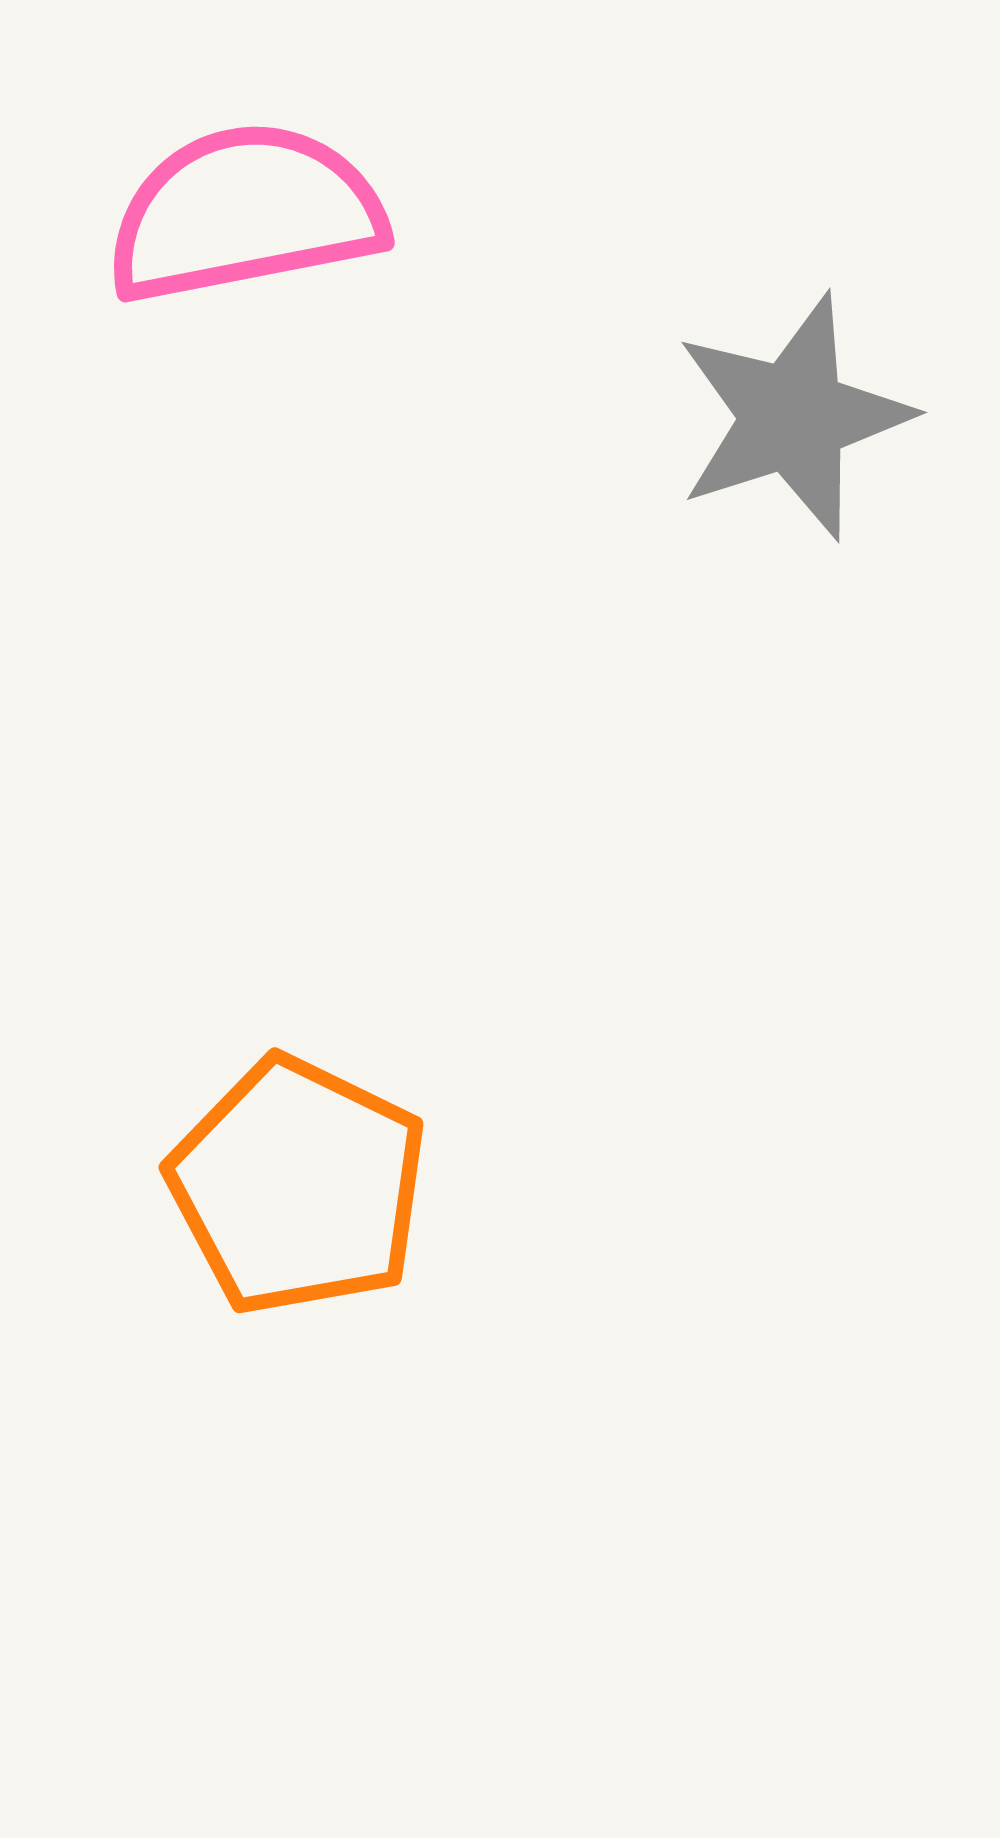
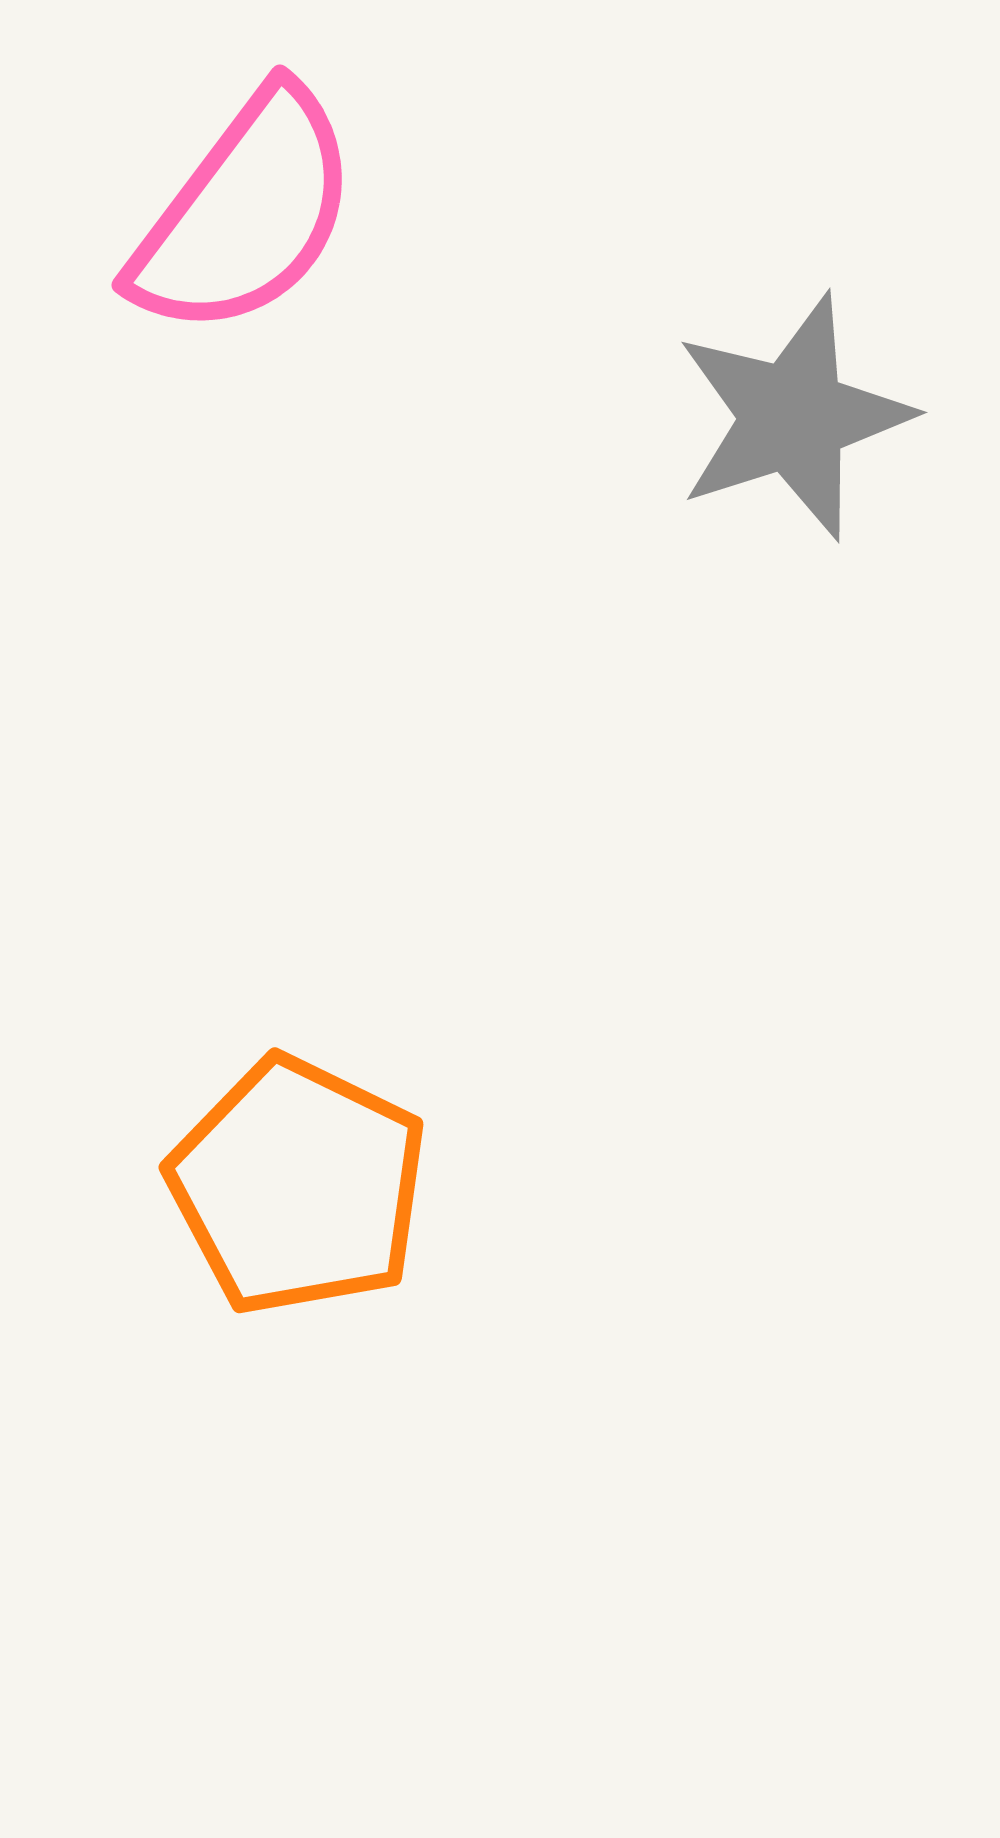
pink semicircle: rotated 138 degrees clockwise
